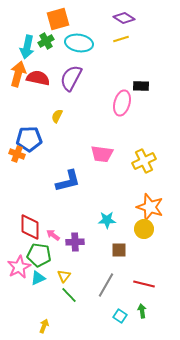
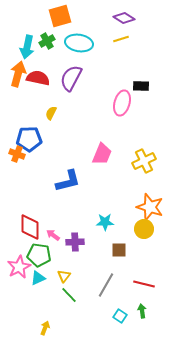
orange square: moved 2 px right, 3 px up
green cross: moved 1 px right
yellow semicircle: moved 6 px left, 3 px up
pink trapezoid: rotated 75 degrees counterclockwise
cyan star: moved 2 px left, 2 px down
yellow arrow: moved 1 px right, 2 px down
